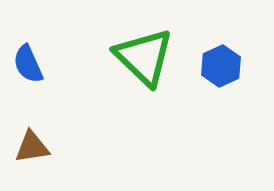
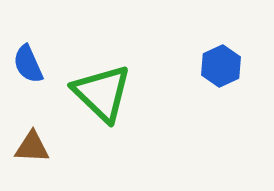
green triangle: moved 42 px left, 36 px down
brown triangle: rotated 12 degrees clockwise
